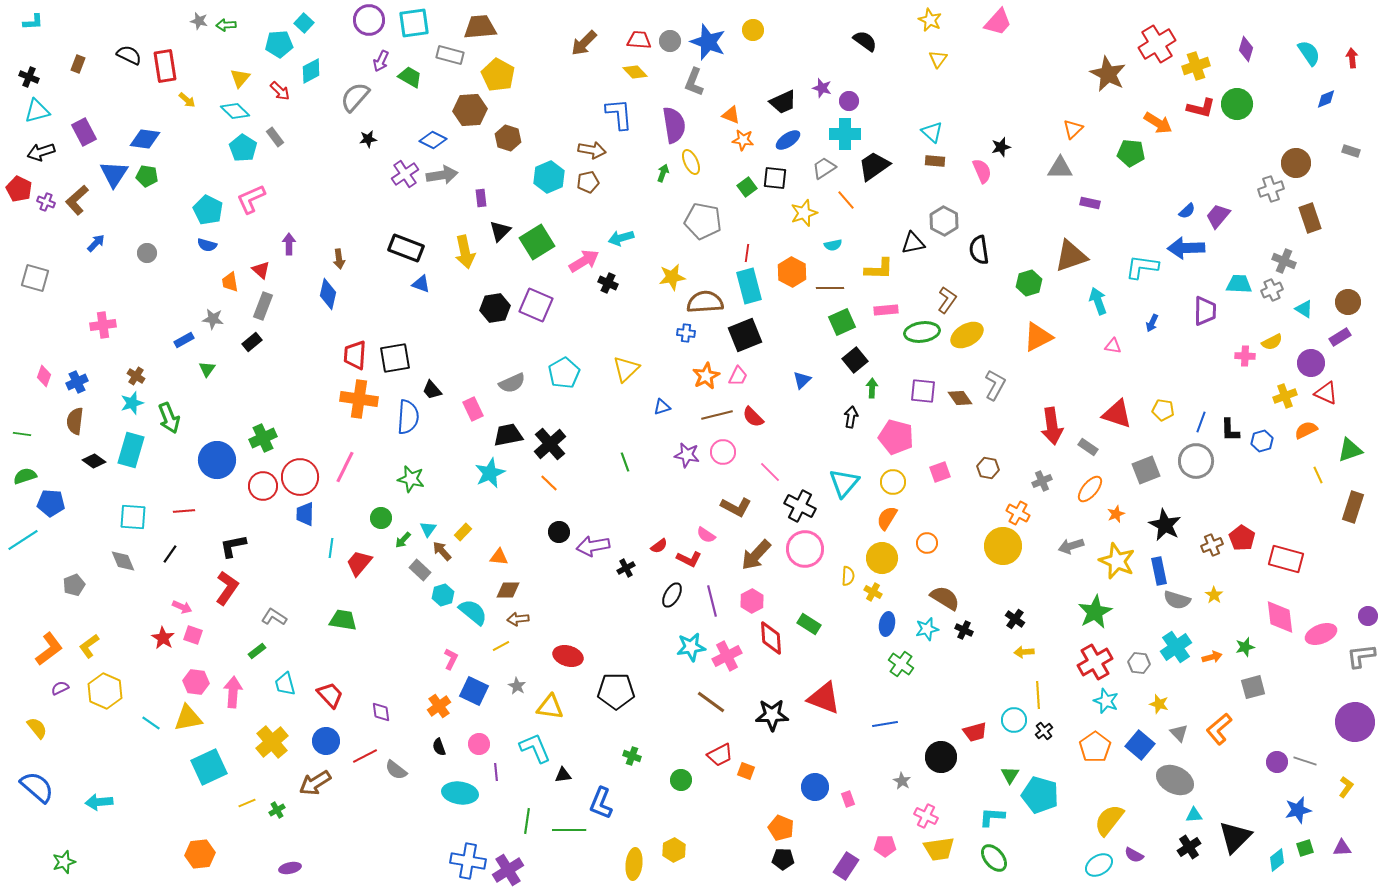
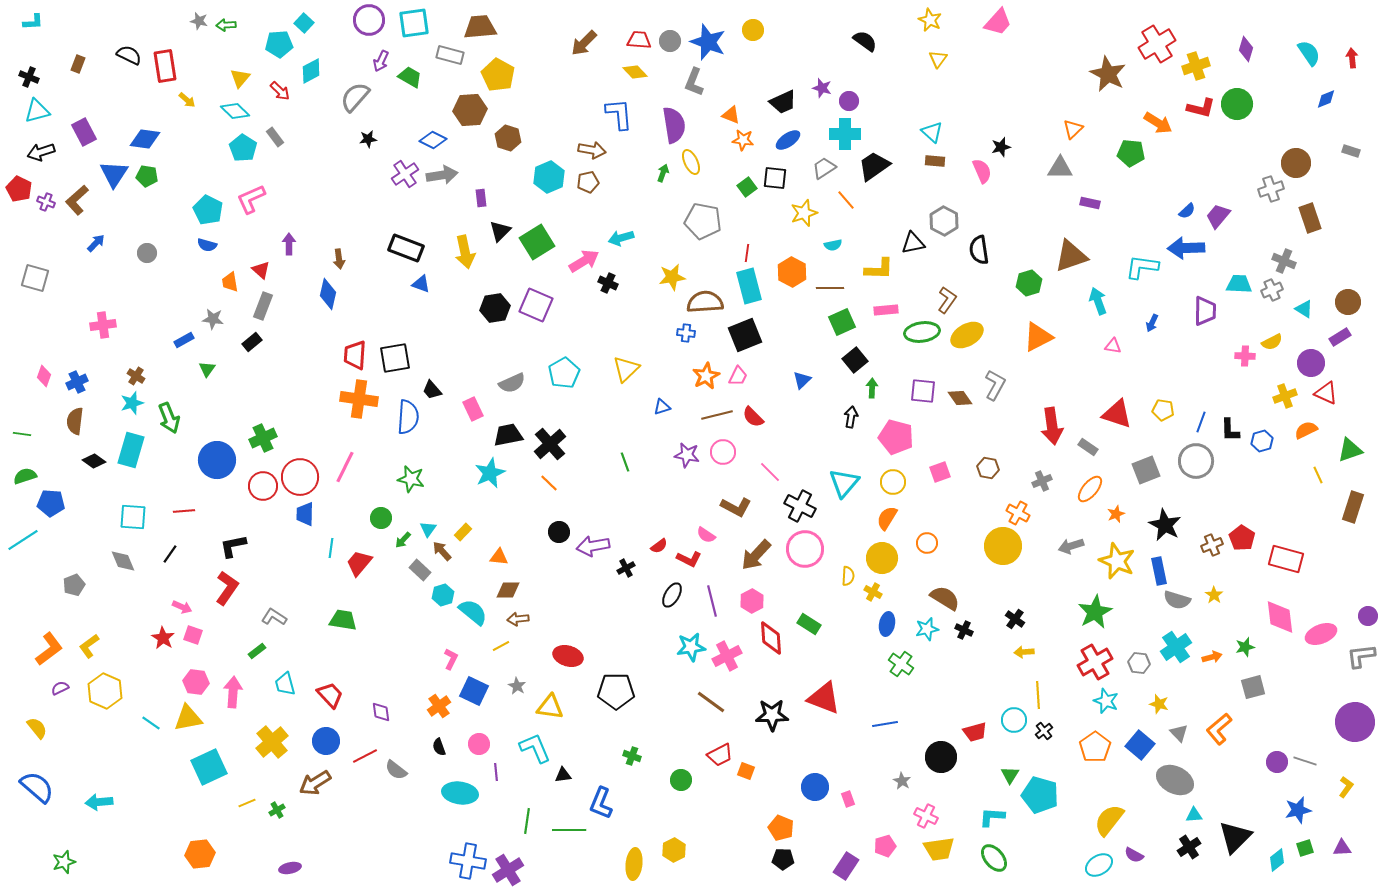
pink pentagon at (885, 846): rotated 15 degrees counterclockwise
